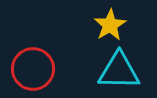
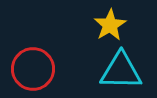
cyan triangle: moved 2 px right
